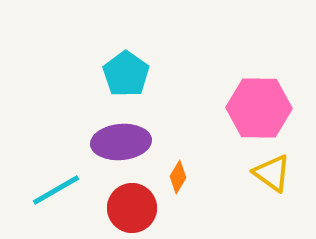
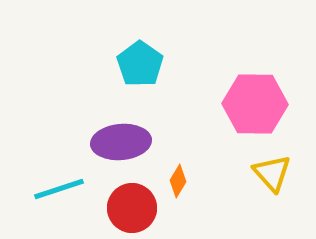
cyan pentagon: moved 14 px right, 10 px up
pink hexagon: moved 4 px left, 4 px up
yellow triangle: rotated 12 degrees clockwise
orange diamond: moved 4 px down
cyan line: moved 3 px right, 1 px up; rotated 12 degrees clockwise
